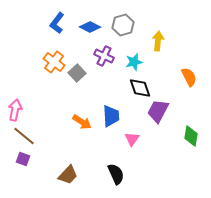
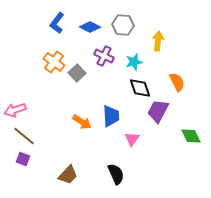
gray hexagon: rotated 20 degrees clockwise
orange semicircle: moved 12 px left, 5 px down
pink arrow: rotated 120 degrees counterclockwise
green diamond: rotated 35 degrees counterclockwise
